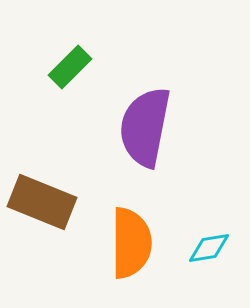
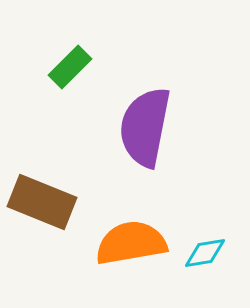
orange semicircle: rotated 100 degrees counterclockwise
cyan diamond: moved 4 px left, 5 px down
